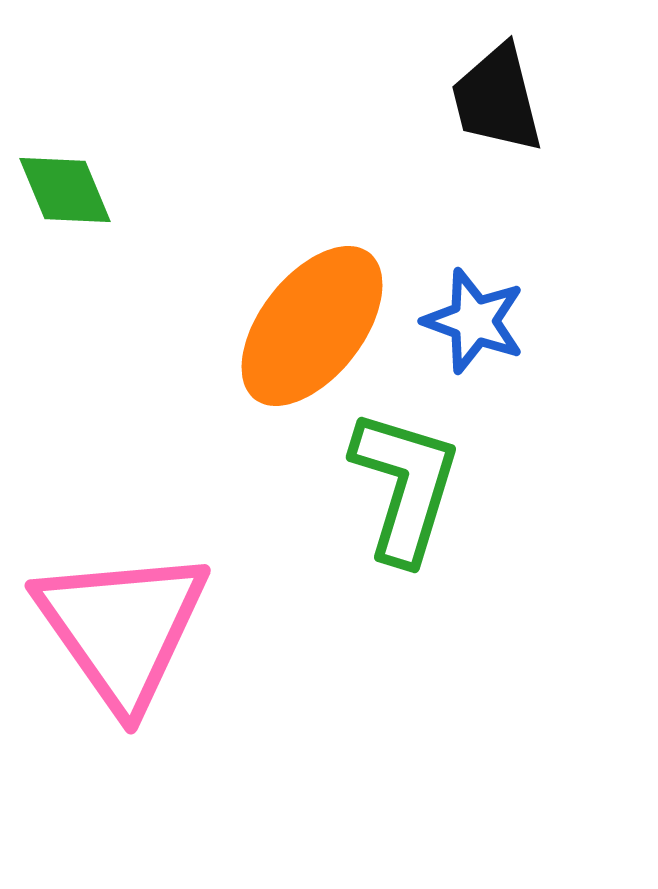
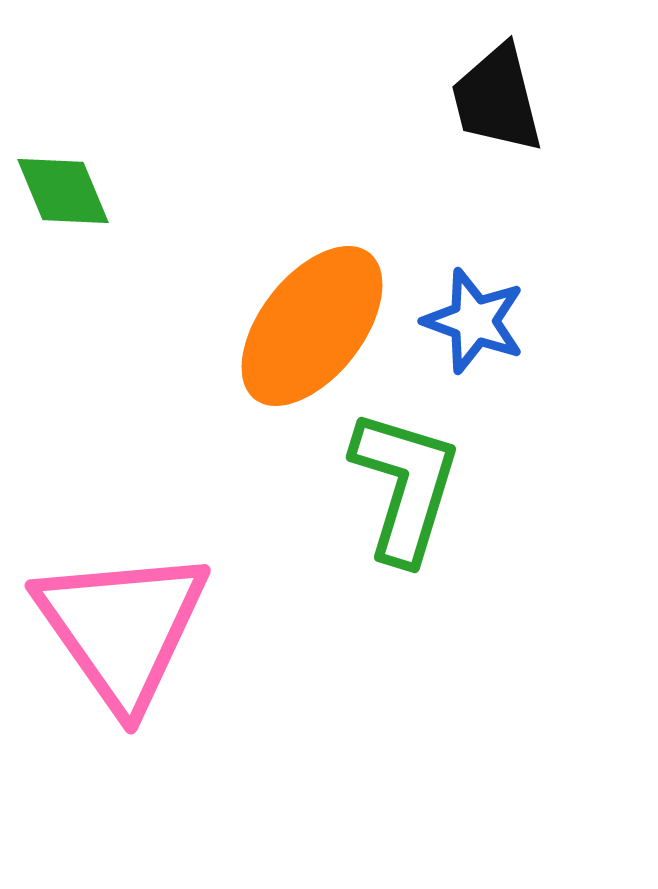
green diamond: moved 2 px left, 1 px down
